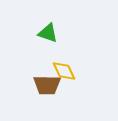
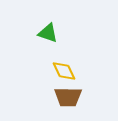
brown trapezoid: moved 21 px right, 12 px down
